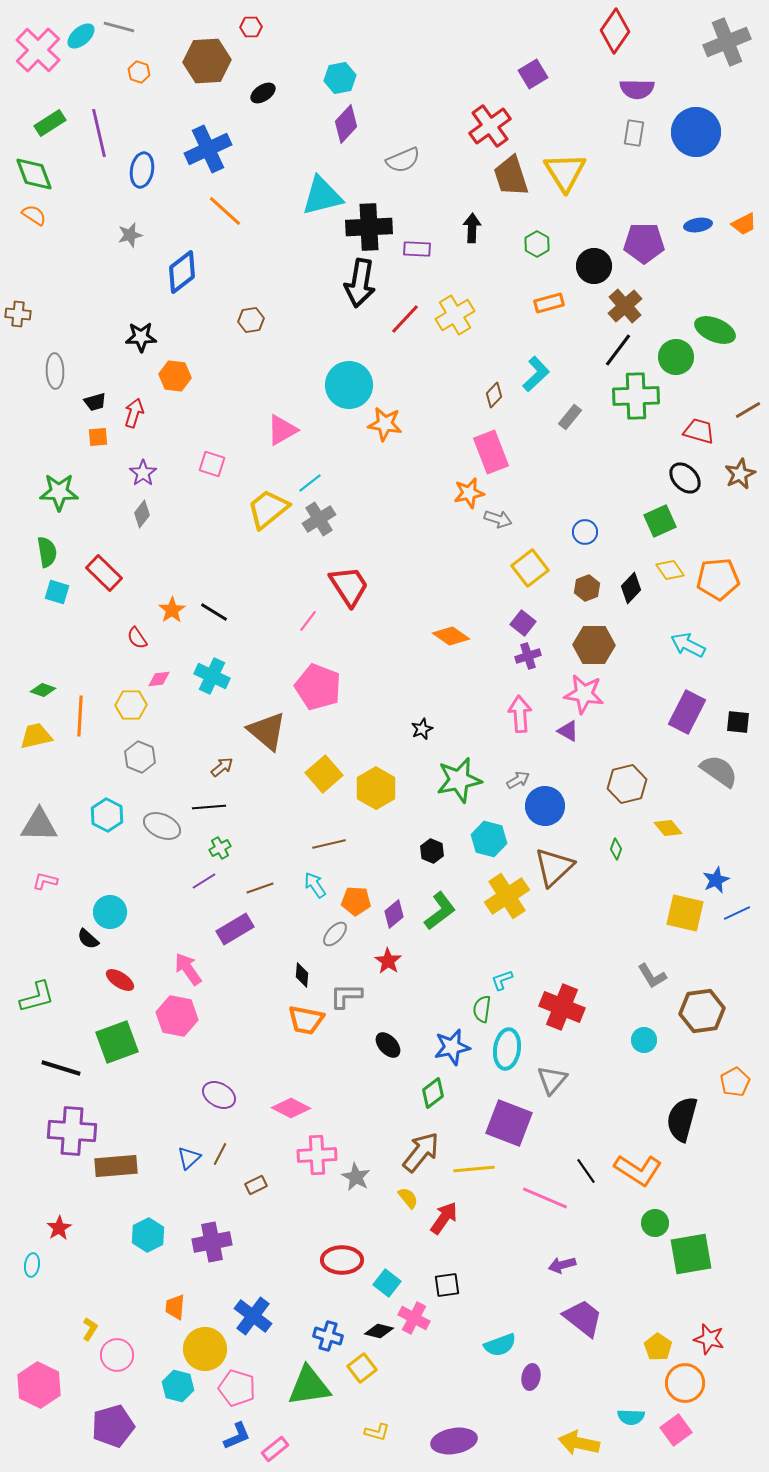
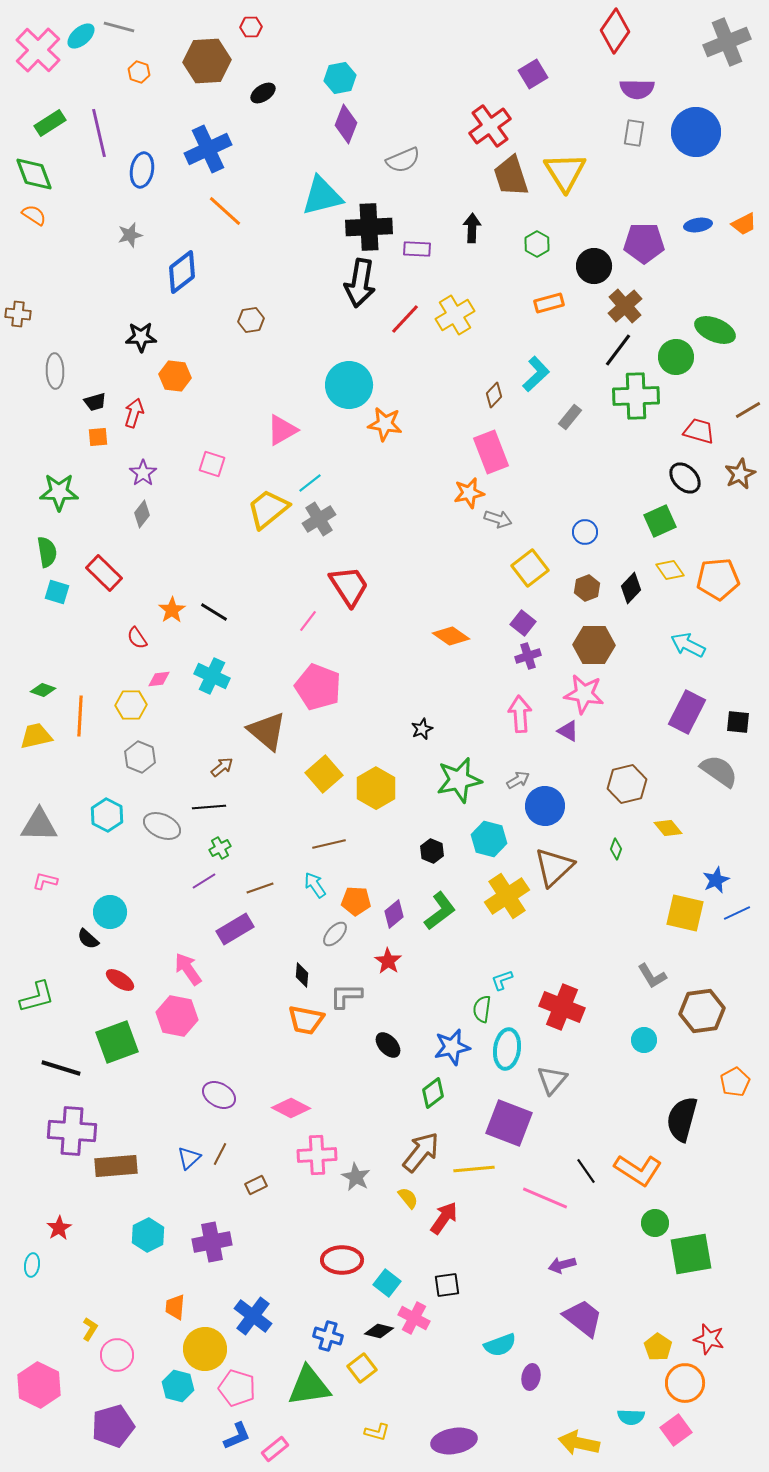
purple diamond at (346, 124): rotated 21 degrees counterclockwise
